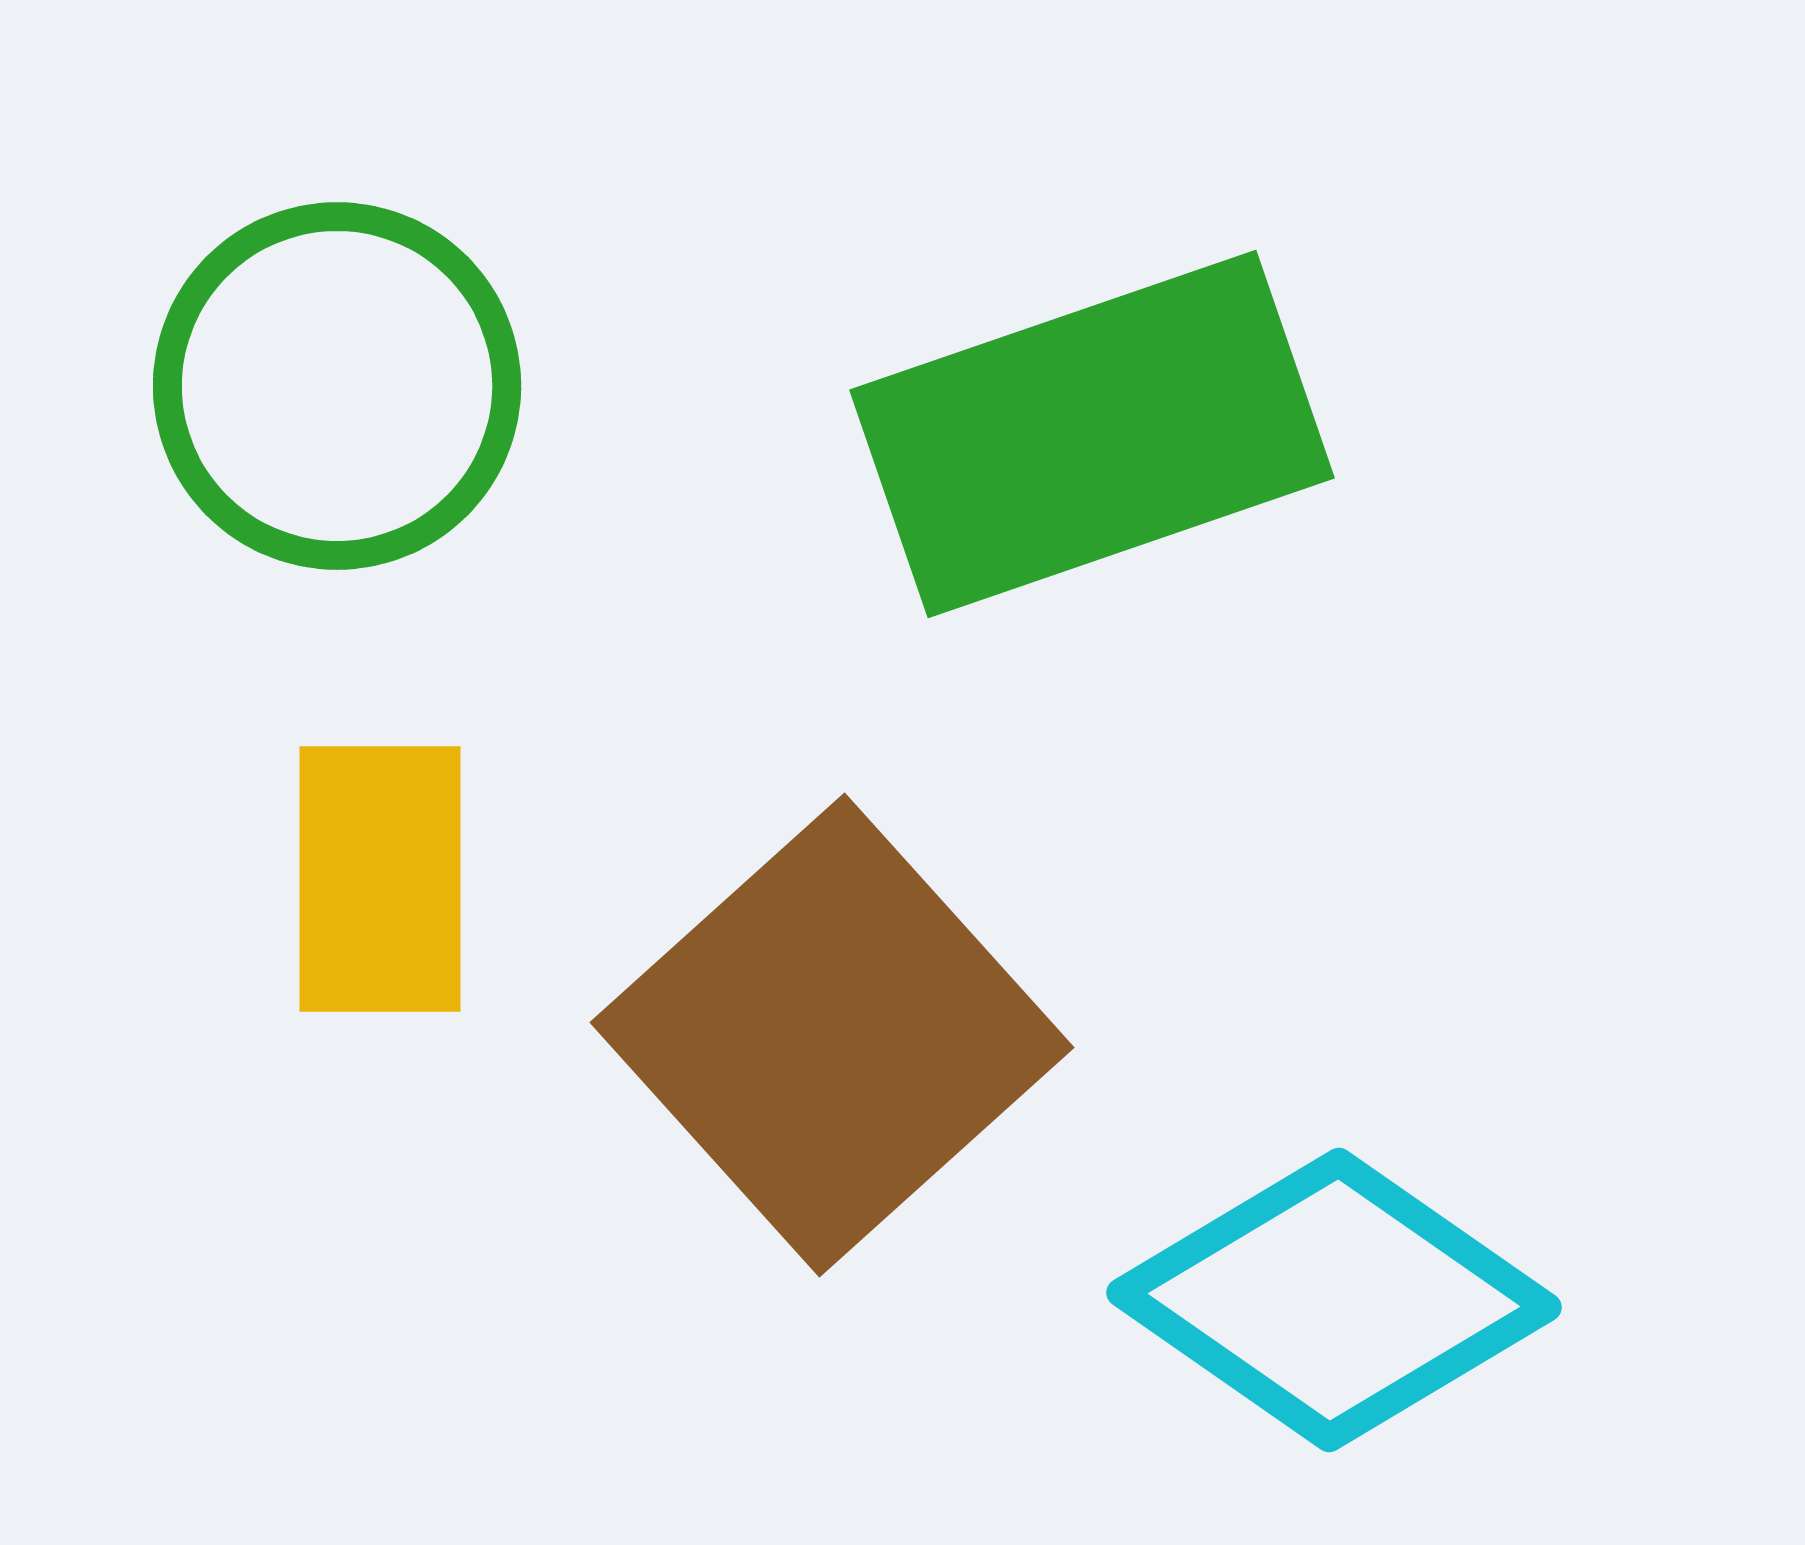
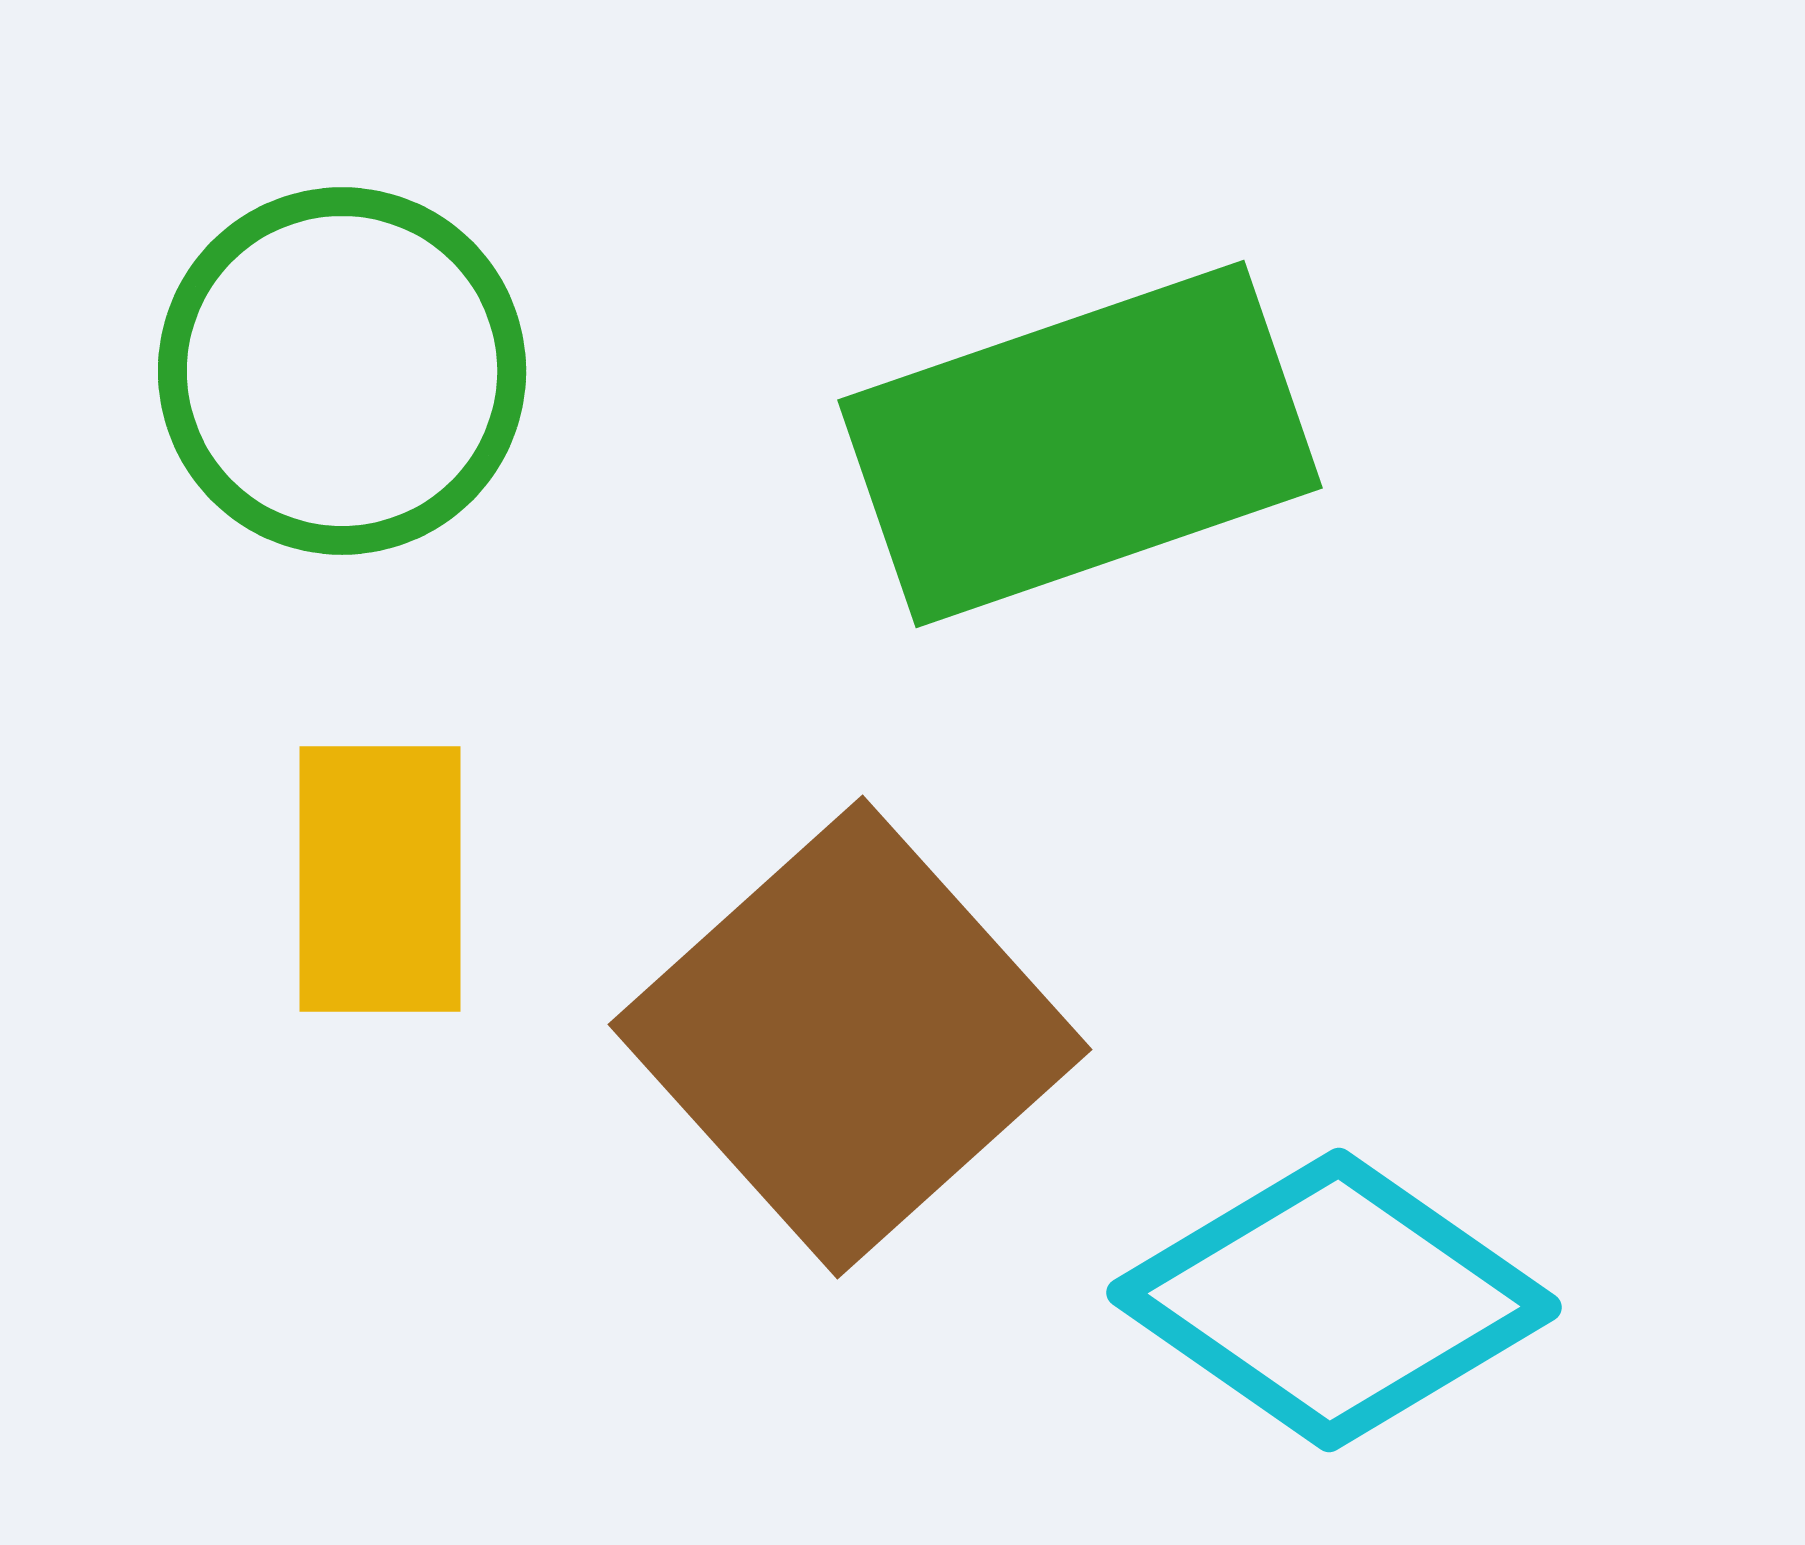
green circle: moved 5 px right, 15 px up
green rectangle: moved 12 px left, 10 px down
brown square: moved 18 px right, 2 px down
